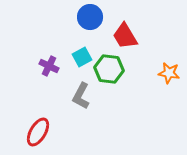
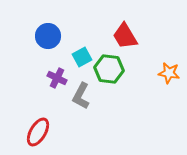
blue circle: moved 42 px left, 19 px down
purple cross: moved 8 px right, 12 px down
